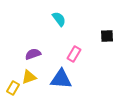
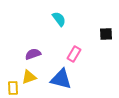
black square: moved 1 px left, 2 px up
blue triangle: rotated 10 degrees clockwise
yellow rectangle: rotated 32 degrees counterclockwise
